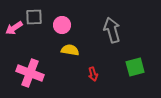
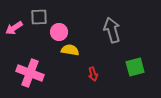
gray square: moved 5 px right
pink circle: moved 3 px left, 7 px down
